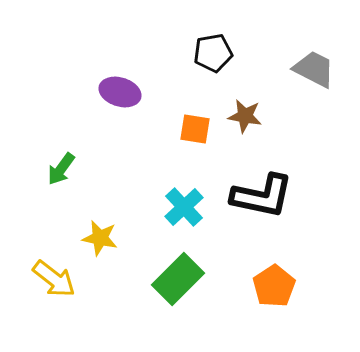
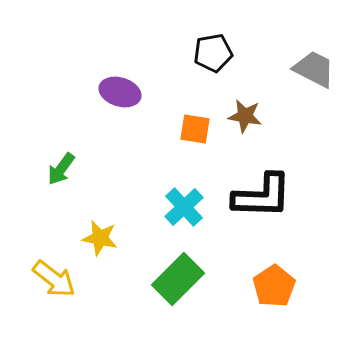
black L-shape: rotated 10 degrees counterclockwise
